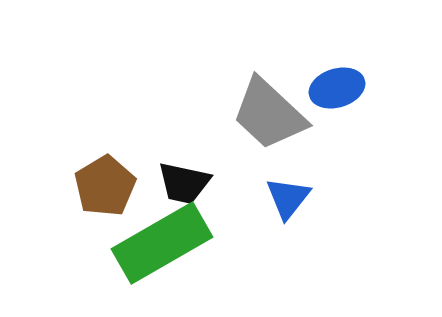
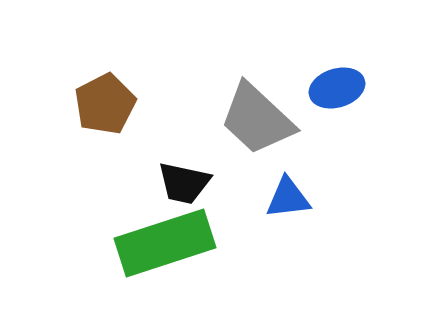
gray trapezoid: moved 12 px left, 5 px down
brown pentagon: moved 82 px up; rotated 4 degrees clockwise
blue triangle: rotated 45 degrees clockwise
green rectangle: moved 3 px right; rotated 12 degrees clockwise
